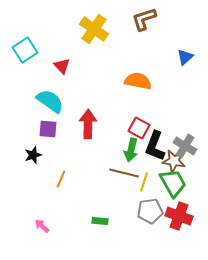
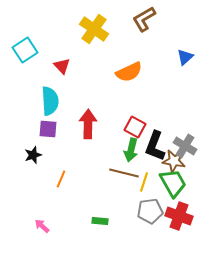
brown L-shape: rotated 12 degrees counterclockwise
orange semicircle: moved 9 px left, 9 px up; rotated 144 degrees clockwise
cyan semicircle: rotated 52 degrees clockwise
red square: moved 4 px left, 1 px up
